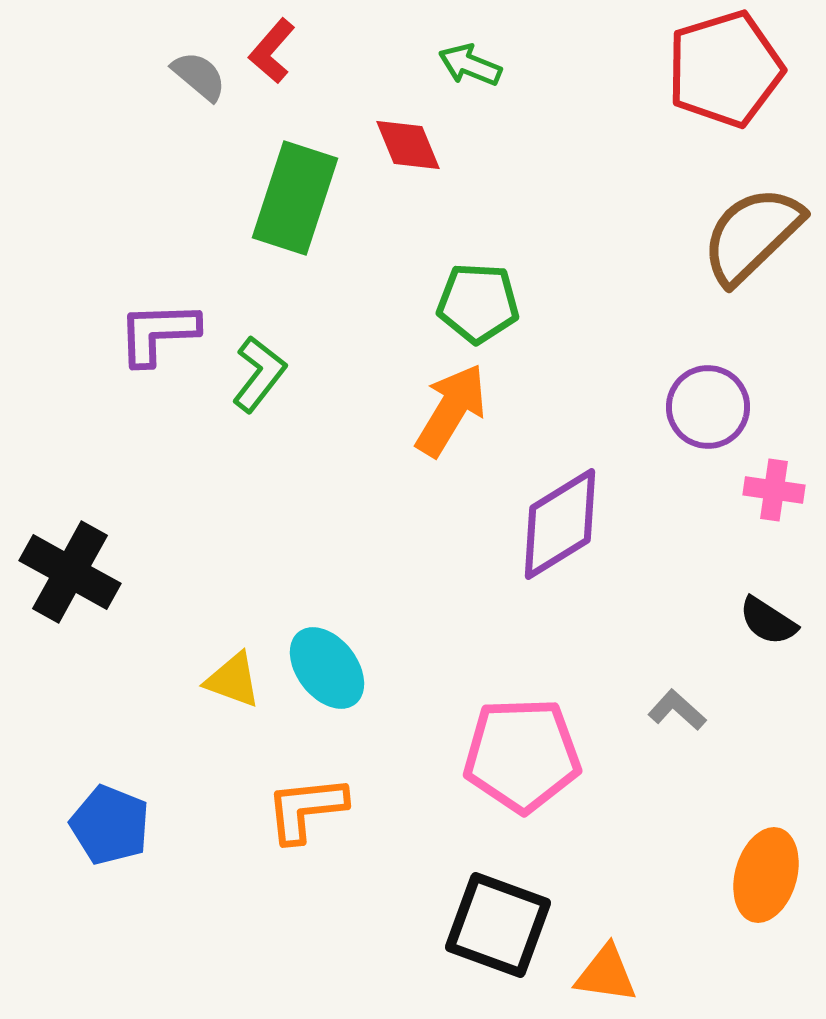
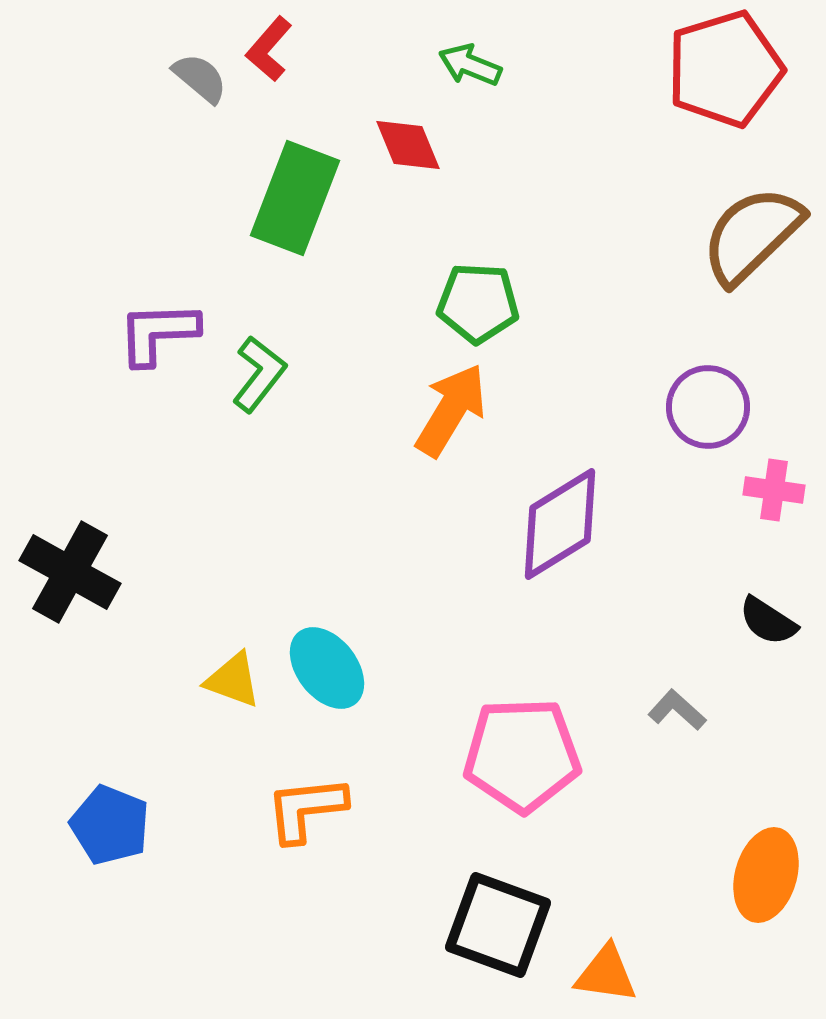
red L-shape: moved 3 px left, 2 px up
gray semicircle: moved 1 px right, 2 px down
green rectangle: rotated 3 degrees clockwise
